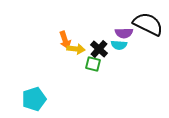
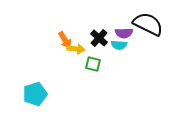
orange arrow: rotated 12 degrees counterclockwise
black cross: moved 11 px up
cyan pentagon: moved 1 px right, 5 px up
